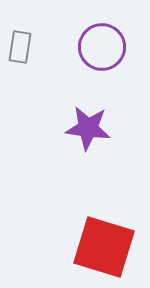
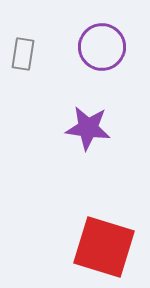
gray rectangle: moved 3 px right, 7 px down
